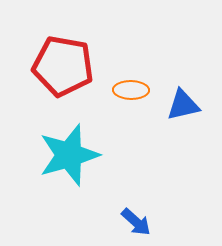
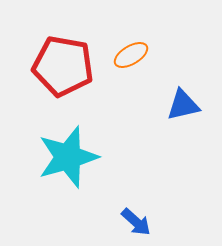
orange ellipse: moved 35 px up; rotated 32 degrees counterclockwise
cyan star: moved 1 px left, 2 px down
